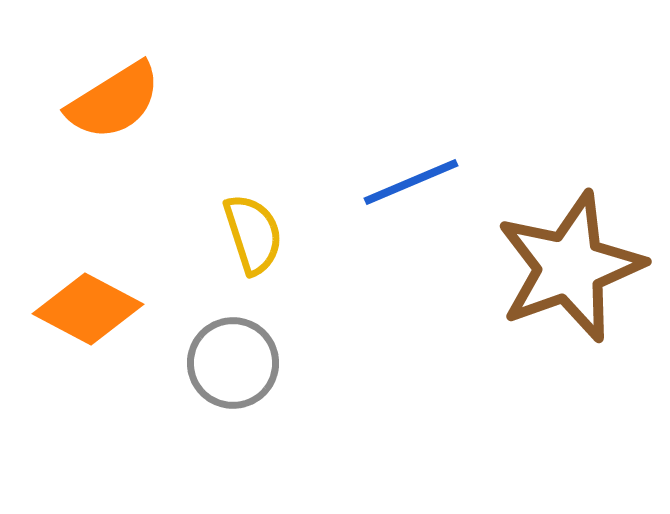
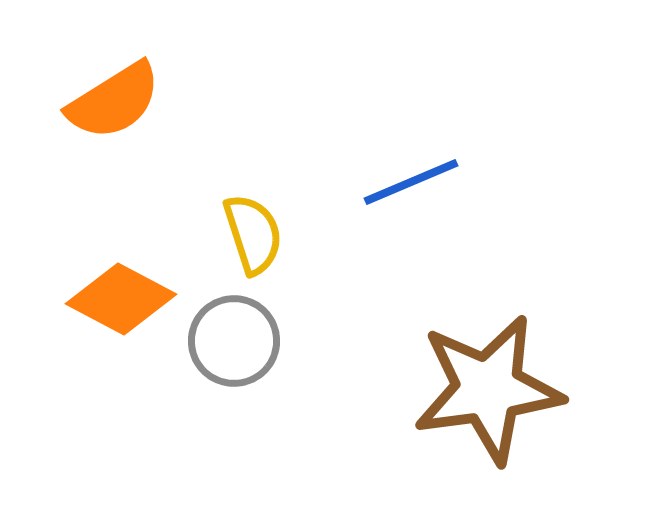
brown star: moved 82 px left, 122 px down; rotated 12 degrees clockwise
orange diamond: moved 33 px right, 10 px up
gray circle: moved 1 px right, 22 px up
